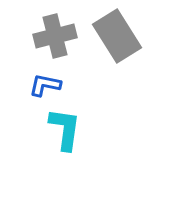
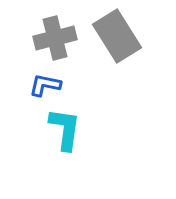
gray cross: moved 2 px down
